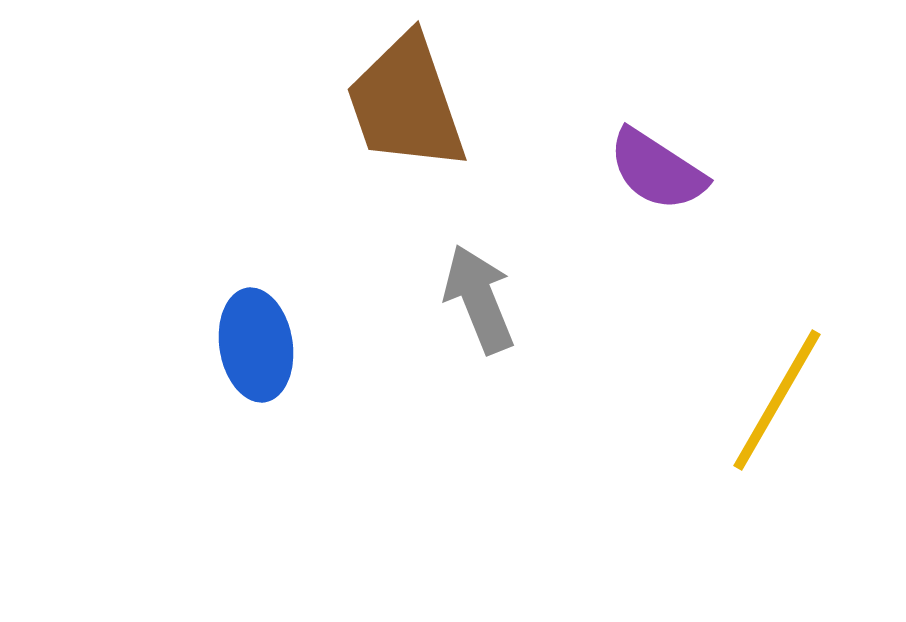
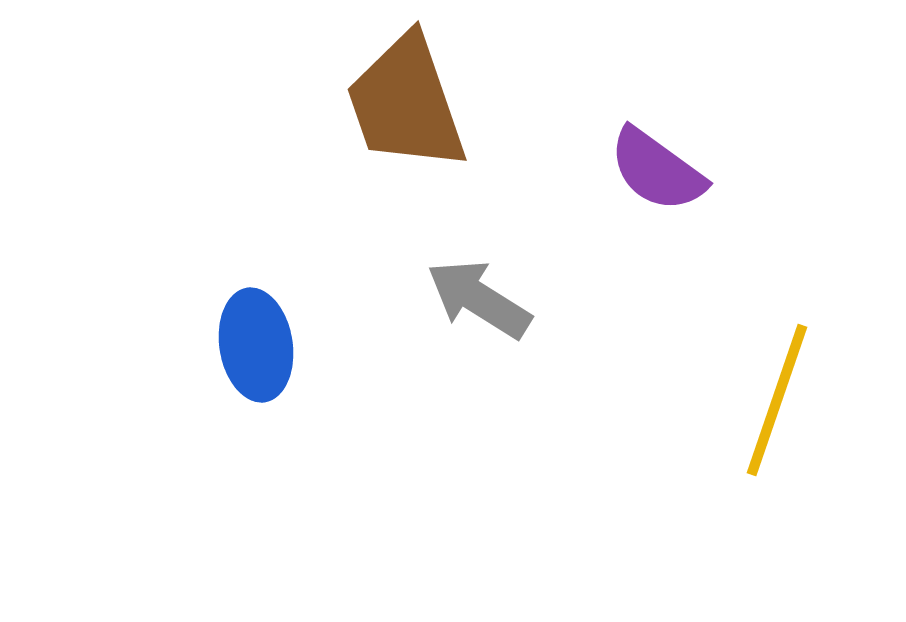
purple semicircle: rotated 3 degrees clockwise
gray arrow: rotated 36 degrees counterclockwise
yellow line: rotated 11 degrees counterclockwise
